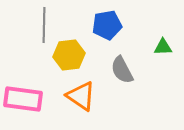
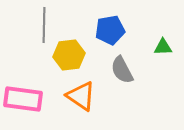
blue pentagon: moved 3 px right, 5 px down
